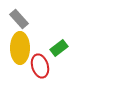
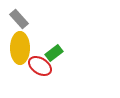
green rectangle: moved 5 px left, 5 px down
red ellipse: rotated 40 degrees counterclockwise
